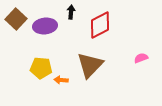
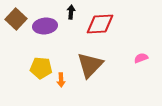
red diamond: moved 1 px up; rotated 24 degrees clockwise
orange arrow: rotated 96 degrees counterclockwise
